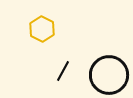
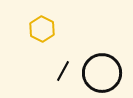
black circle: moved 7 px left, 2 px up
